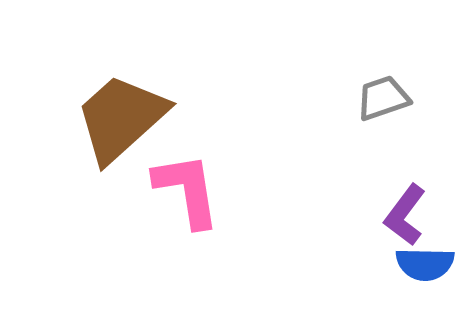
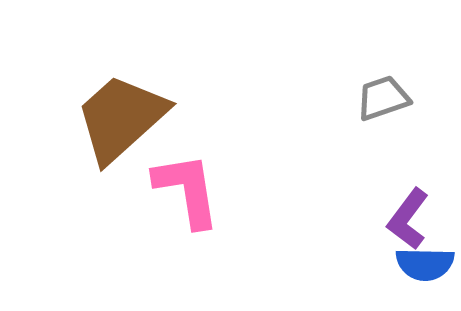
purple L-shape: moved 3 px right, 4 px down
